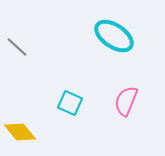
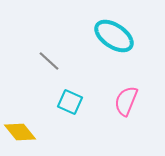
gray line: moved 32 px right, 14 px down
cyan square: moved 1 px up
